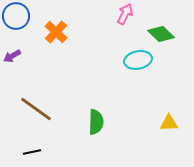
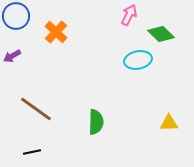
pink arrow: moved 4 px right, 1 px down
